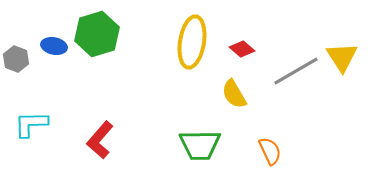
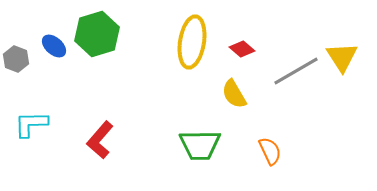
blue ellipse: rotated 30 degrees clockwise
